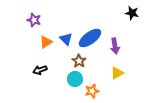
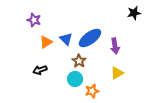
black star: moved 2 px right; rotated 24 degrees counterclockwise
